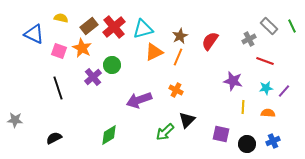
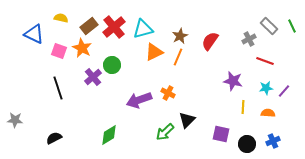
orange cross: moved 8 px left, 3 px down
